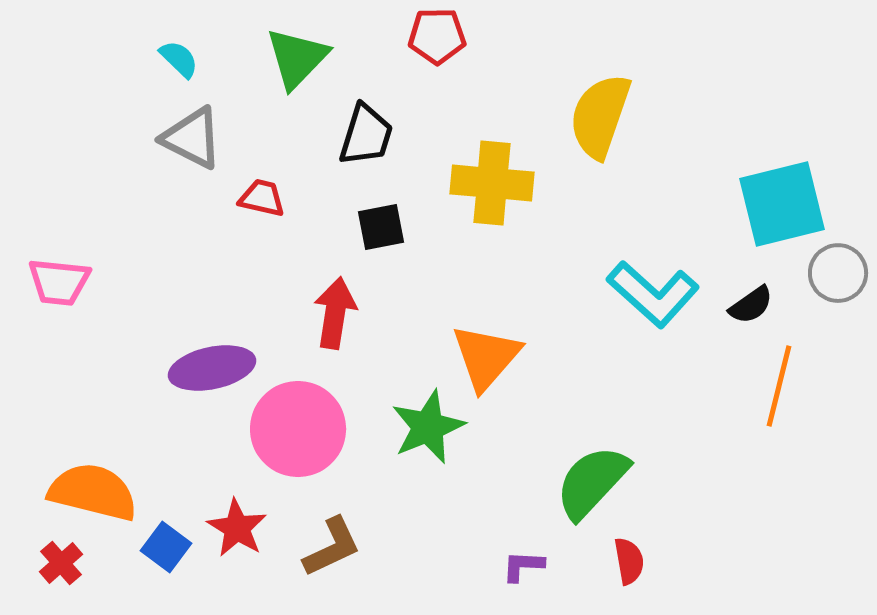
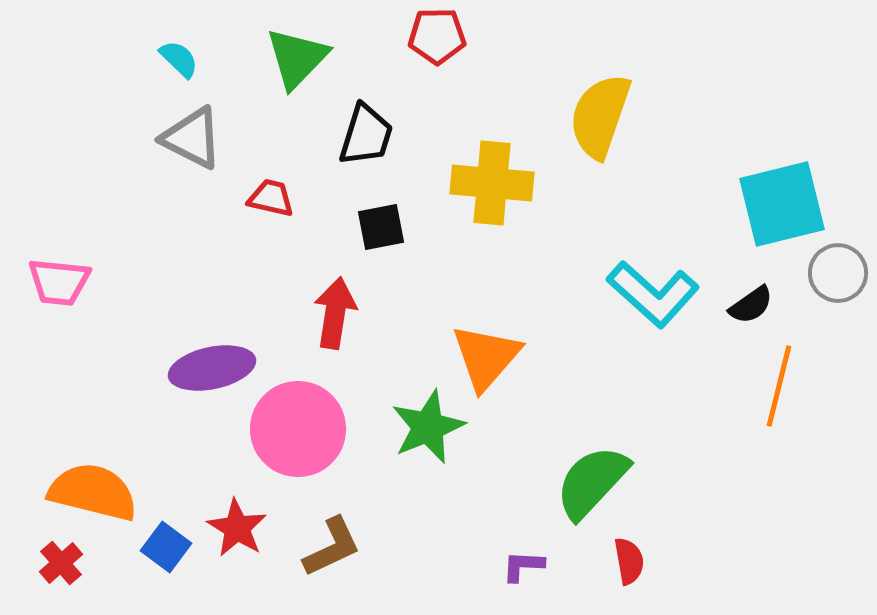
red trapezoid: moved 9 px right
